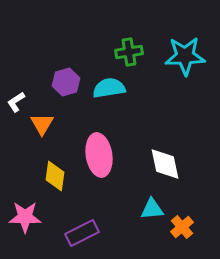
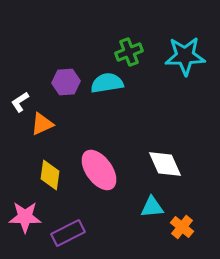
green cross: rotated 12 degrees counterclockwise
purple hexagon: rotated 12 degrees clockwise
cyan semicircle: moved 2 px left, 5 px up
white L-shape: moved 4 px right
orange triangle: rotated 35 degrees clockwise
pink ellipse: moved 15 px down; rotated 27 degrees counterclockwise
white diamond: rotated 12 degrees counterclockwise
yellow diamond: moved 5 px left, 1 px up
cyan triangle: moved 2 px up
orange cross: rotated 10 degrees counterclockwise
purple rectangle: moved 14 px left
